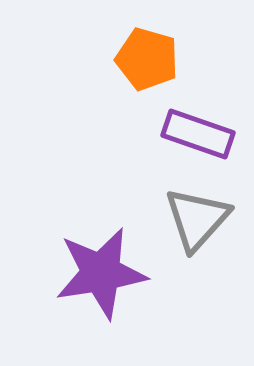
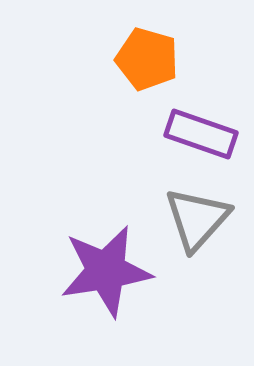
purple rectangle: moved 3 px right
purple star: moved 5 px right, 2 px up
